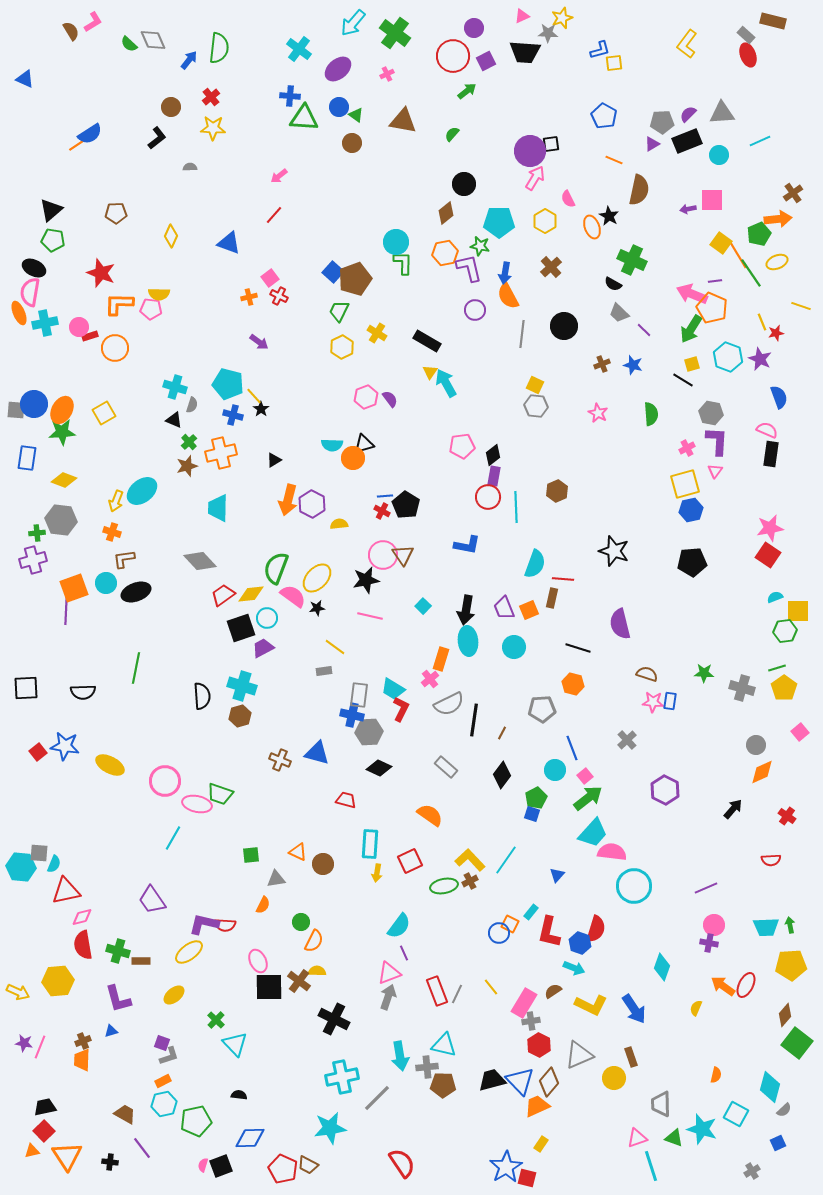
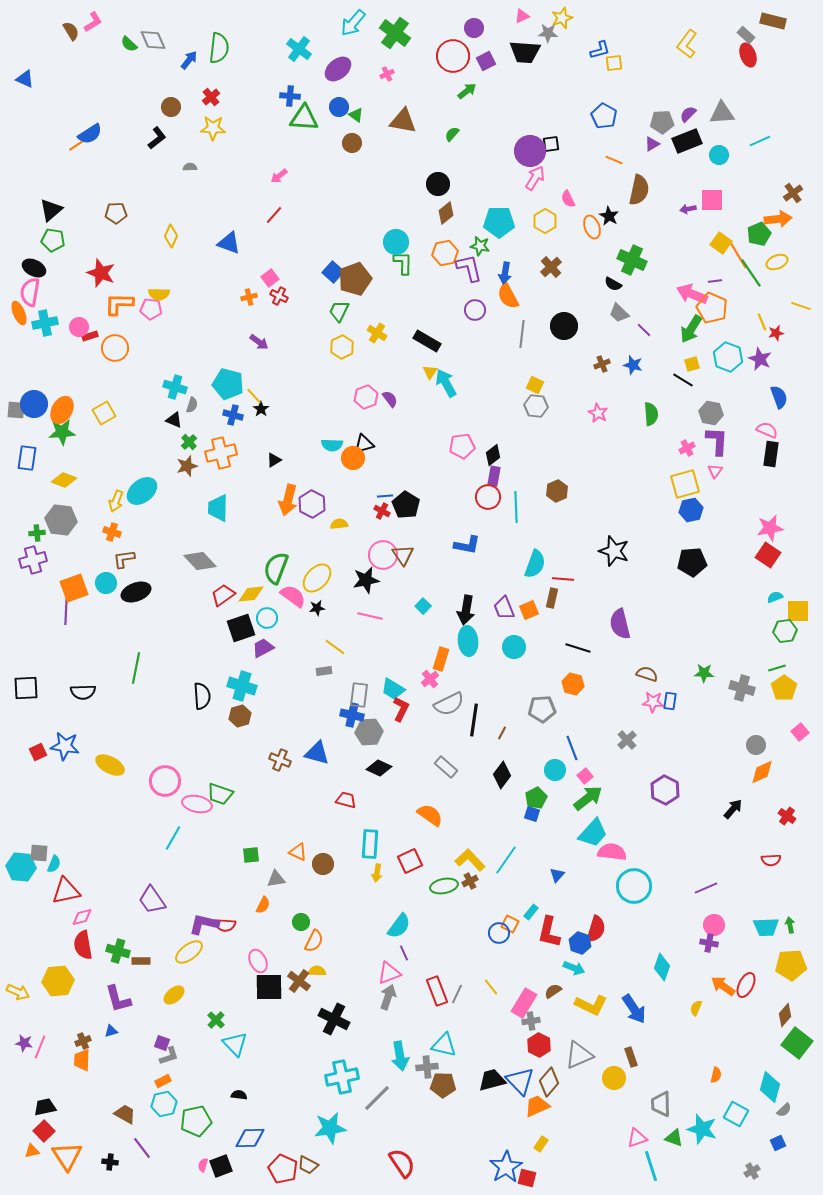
black circle at (464, 184): moved 26 px left
red square at (38, 752): rotated 12 degrees clockwise
